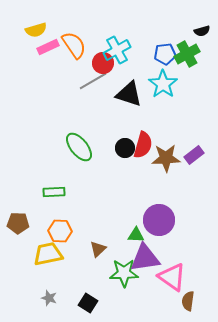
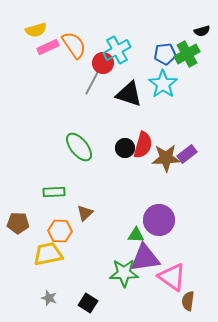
gray line: rotated 32 degrees counterclockwise
purple rectangle: moved 7 px left, 1 px up
brown triangle: moved 13 px left, 36 px up
